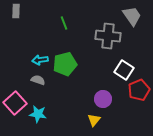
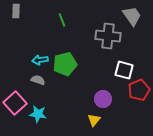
green line: moved 2 px left, 3 px up
white square: rotated 18 degrees counterclockwise
